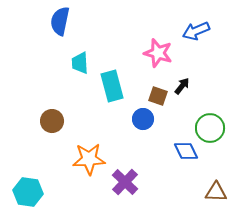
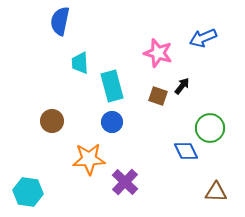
blue arrow: moved 7 px right, 7 px down
blue circle: moved 31 px left, 3 px down
